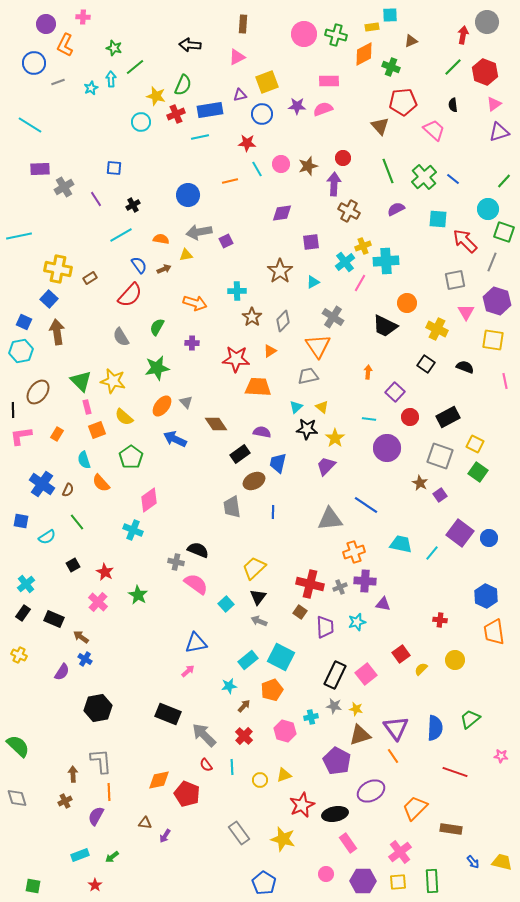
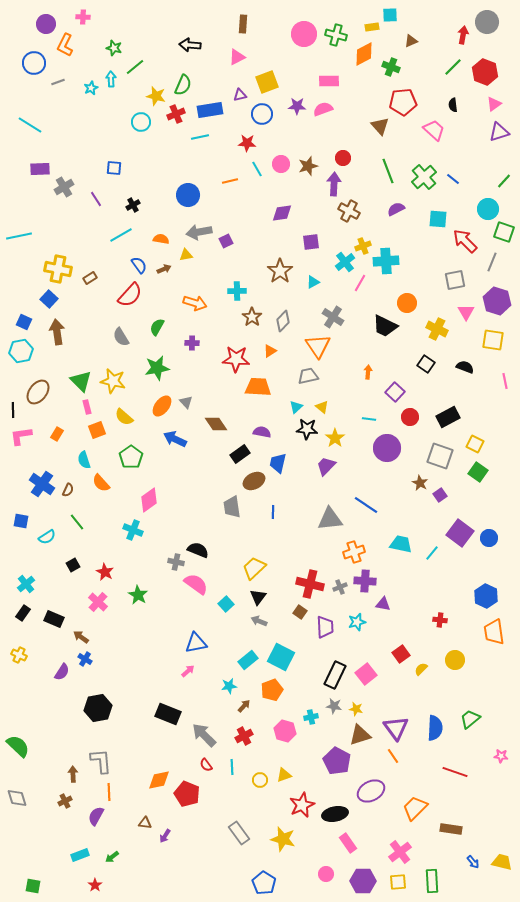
red cross at (244, 736): rotated 18 degrees clockwise
